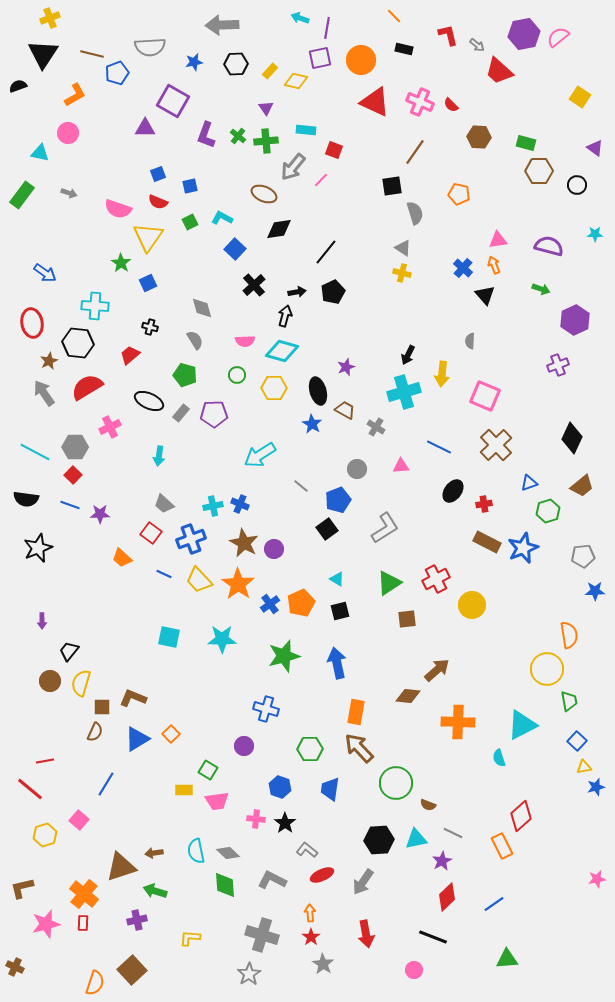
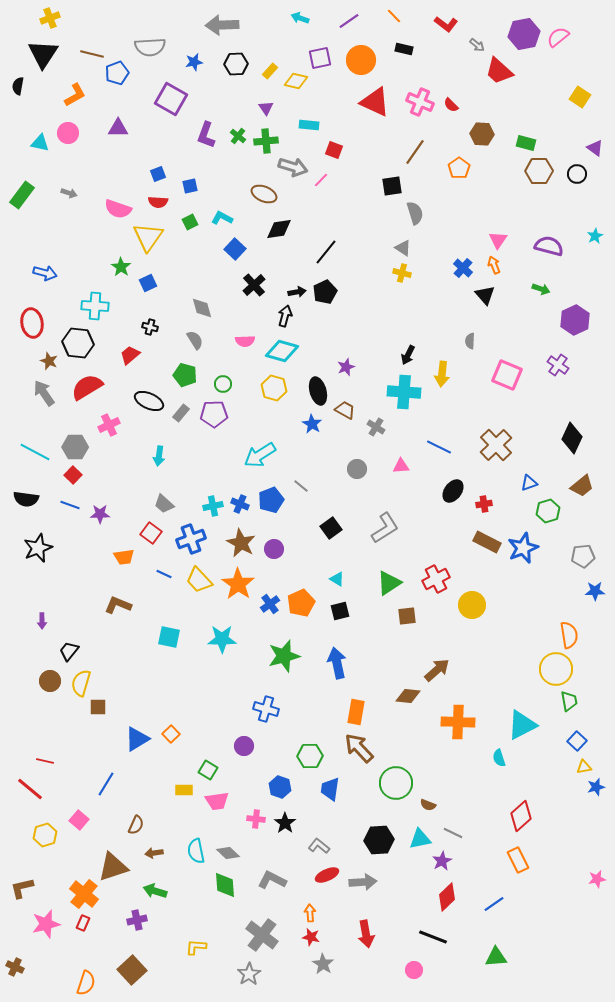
purple line at (327, 28): moved 22 px right, 7 px up; rotated 45 degrees clockwise
red L-shape at (448, 35): moved 2 px left, 11 px up; rotated 140 degrees clockwise
black semicircle at (18, 86): rotated 60 degrees counterclockwise
purple square at (173, 101): moved 2 px left, 2 px up
purple triangle at (145, 128): moved 27 px left
cyan rectangle at (306, 130): moved 3 px right, 5 px up
brown hexagon at (479, 137): moved 3 px right, 3 px up
cyan triangle at (40, 153): moved 10 px up
gray arrow at (293, 167): rotated 112 degrees counterclockwise
black circle at (577, 185): moved 11 px up
orange pentagon at (459, 194): moved 26 px up; rotated 25 degrees clockwise
red semicircle at (158, 202): rotated 18 degrees counterclockwise
cyan star at (595, 234): moved 2 px down; rotated 28 degrees counterclockwise
pink triangle at (498, 240): rotated 48 degrees counterclockwise
green star at (121, 263): moved 4 px down
blue arrow at (45, 273): rotated 20 degrees counterclockwise
black pentagon at (333, 292): moved 8 px left
brown star at (49, 361): rotated 24 degrees counterclockwise
purple cross at (558, 365): rotated 35 degrees counterclockwise
green circle at (237, 375): moved 14 px left, 9 px down
yellow hexagon at (274, 388): rotated 15 degrees clockwise
cyan cross at (404, 392): rotated 20 degrees clockwise
pink square at (485, 396): moved 22 px right, 21 px up
pink cross at (110, 427): moved 1 px left, 2 px up
blue pentagon at (338, 500): moved 67 px left
black square at (327, 529): moved 4 px right, 1 px up
brown star at (244, 543): moved 3 px left
orange trapezoid at (122, 558): moved 2 px right, 1 px up; rotated 50 degrees counterclockwise
brown square at (407, 619): moved 3 px up
yellow circle at (547, 669): moved 9 px right
brown L-shape at (133, 698): moved 15 px left, 93 px up
brown square at (102, 707): moved 4 px left
brown semicircle at (95, 732): moved 41 px right, 93 px down
green hexagon at (310, 749): moved 7 px down
red line at (45, 761): rotated 24 degrees clockwise
cyan triangle at (416, 839): moved 4 px right
orange rectangle at (502, 846): moved 16 px right, 14 px down
gray L-shape at (307, 850): moved 12 px right, 4 px up
brown triangle at (121, 867): moved 8 px left
red ellipse at (322, 875): moved 5 px right
gray arrow at (363, 882): rotated 128 degrees counterclockwise
red rectangle at (83, 923): rotated 21 degrees clockwise
gray cross at (262, 935): rotated 20 degrees clockwise
red star at (311, 937): rotated 24 degrees counterclockwise
yellow L-shape at (190, 938): moved 6 px right, 9 px down
green triangle at (507, 959): moved 11 px left, 2 px up
orange semicircle at (95, 983): moved 9 px left
